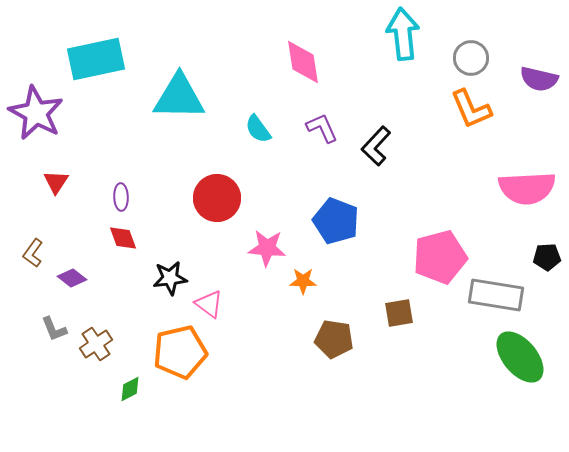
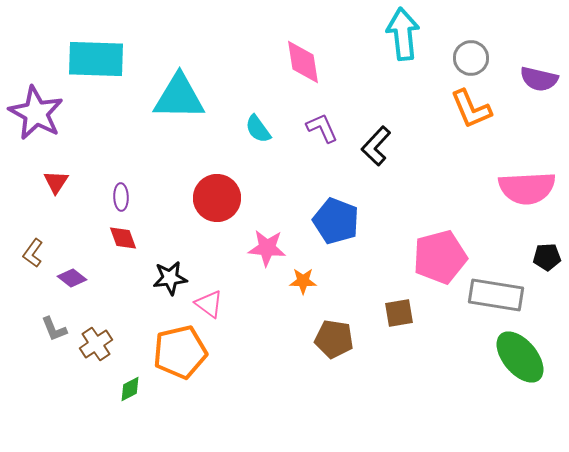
cyan rectangle: rotated 14 degrees clockwise
